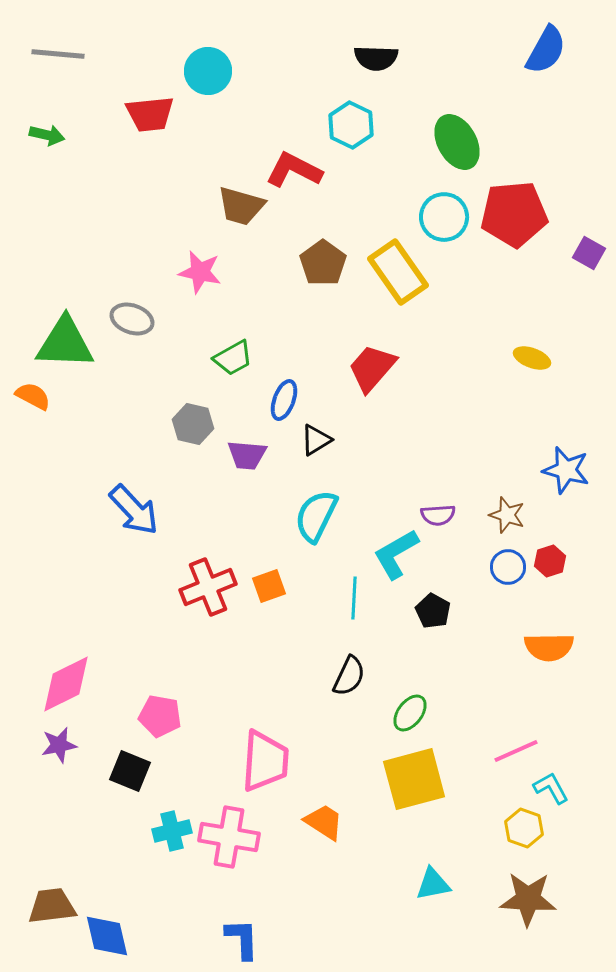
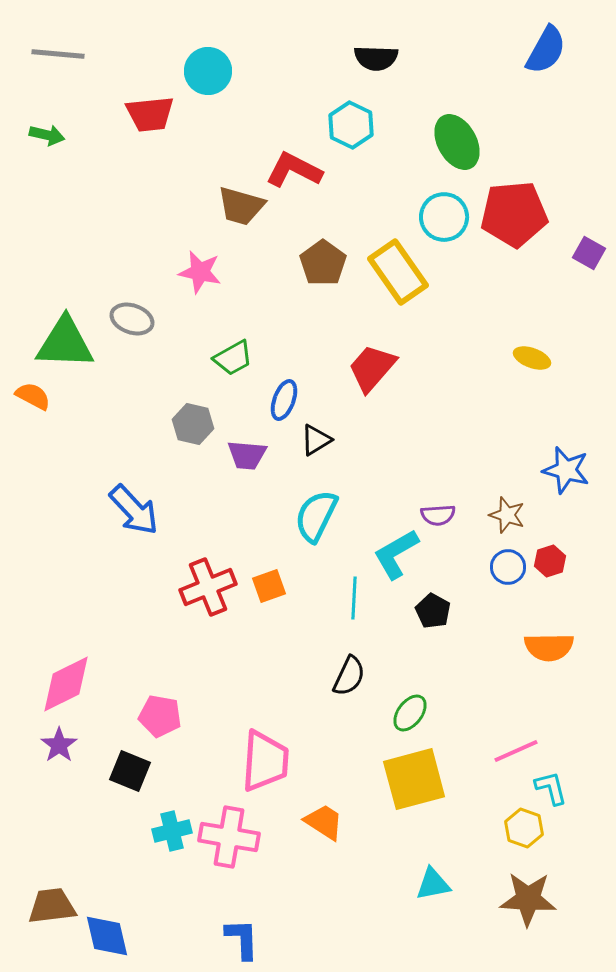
purple star at (59, 745): rotated 24 degrees counterclockwise
cyan L-shape at (551, 788): rotated 15 degrees clockwise
